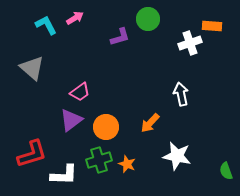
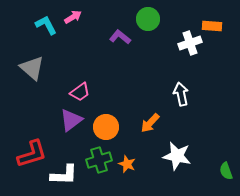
pink arrow: moved 2 px left, 1 px up
purple L-shape: rotated 125 degrees counterclockwise
